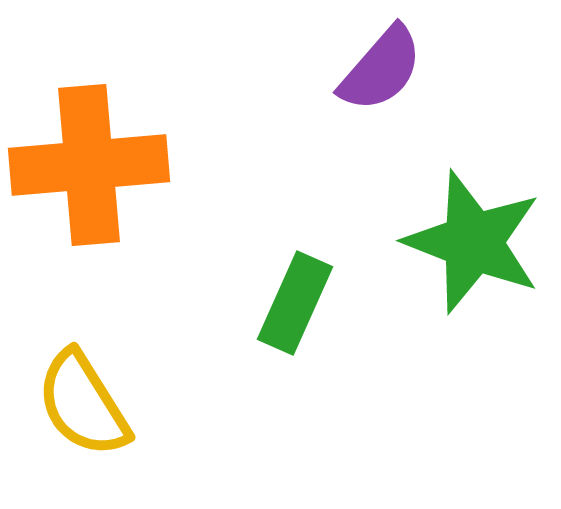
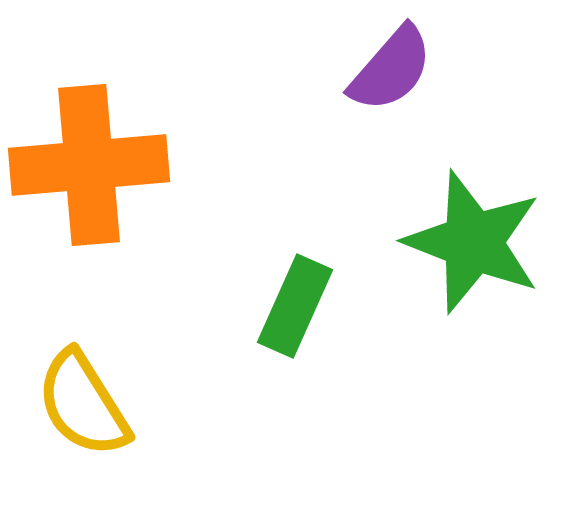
purple semicircle: moved 10 px right
green rectangle: moved 3 px down
